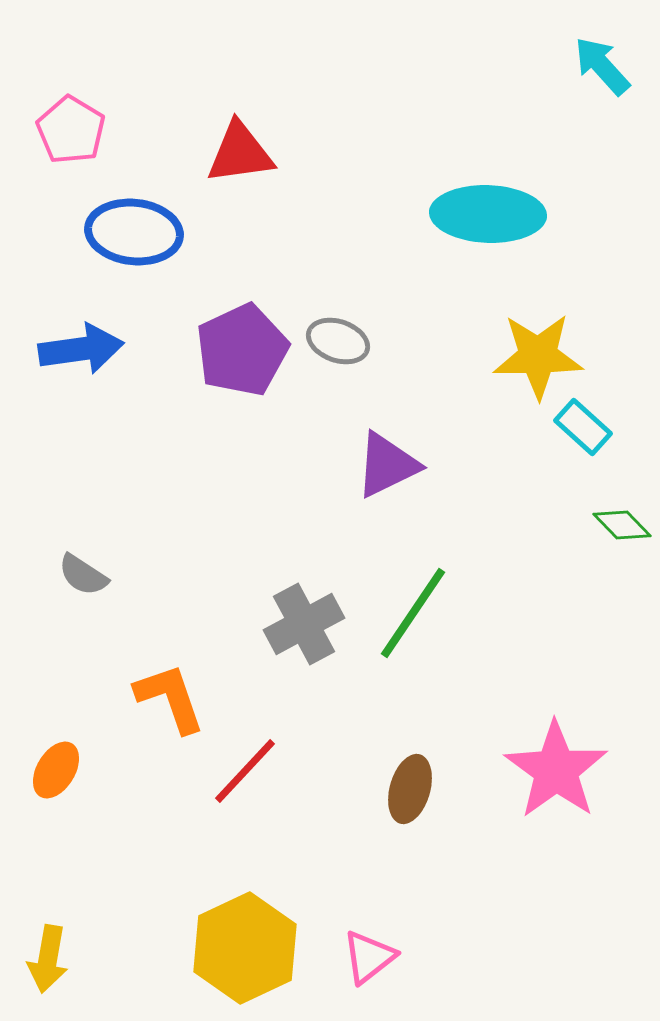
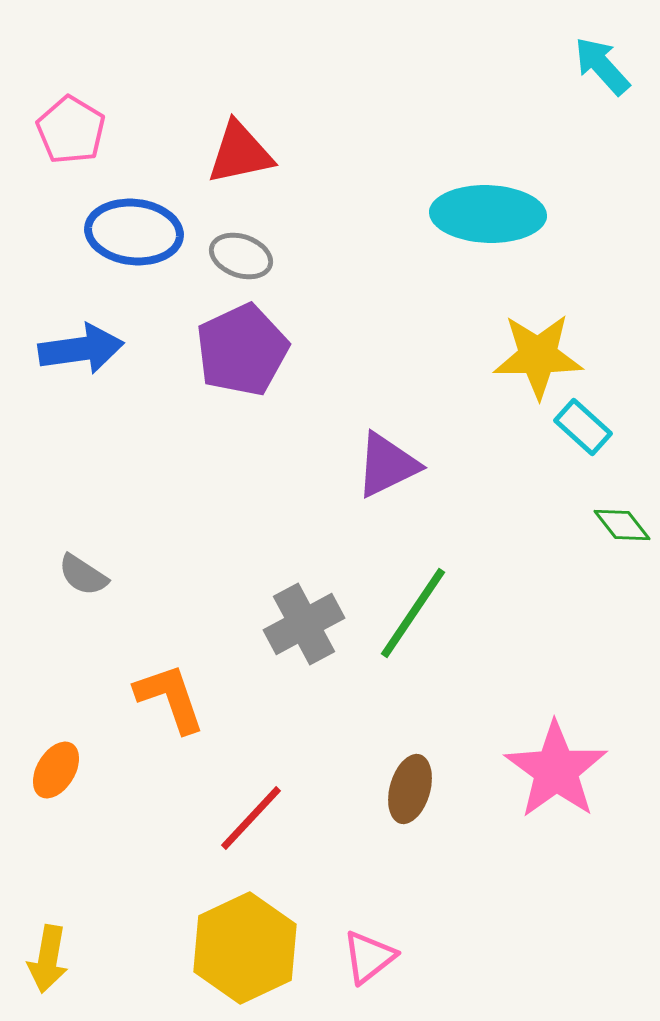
red triangle: rotated 4 degrees counterclockwise
gray ellipse: moved 97 px left, 85 px up
green diamond: rotated 6 degrees clockwise
red line: moved 6 px right, 47 px down
